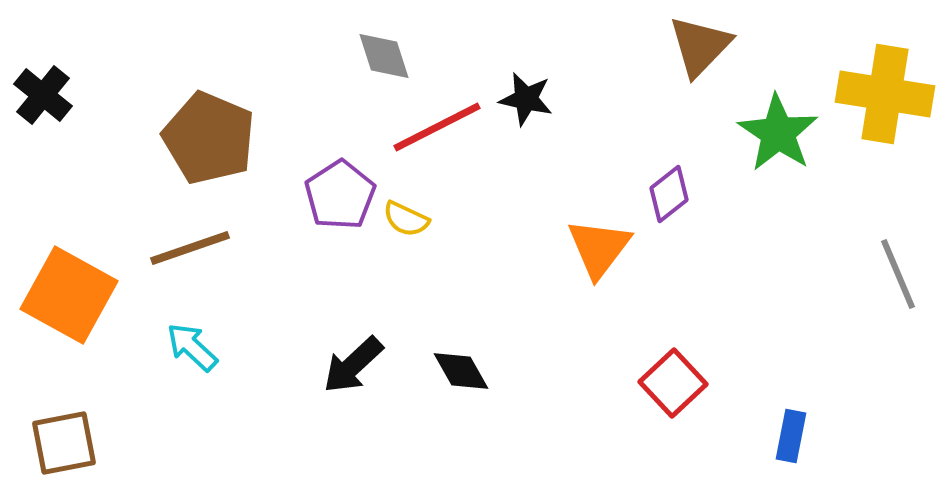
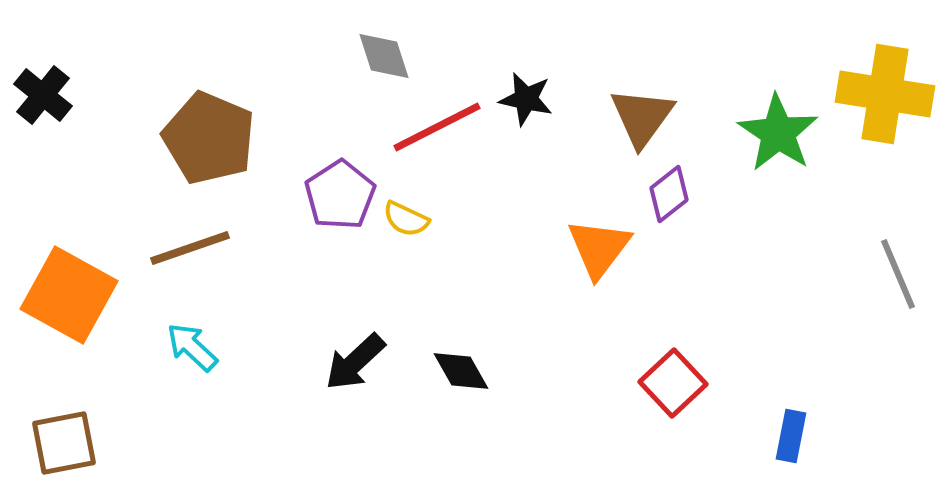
brown triangle: moved 58 px left, 71 px down; rotated 8 degrees counterclockwise
black arrow: moved 2 px right, 3 px up
